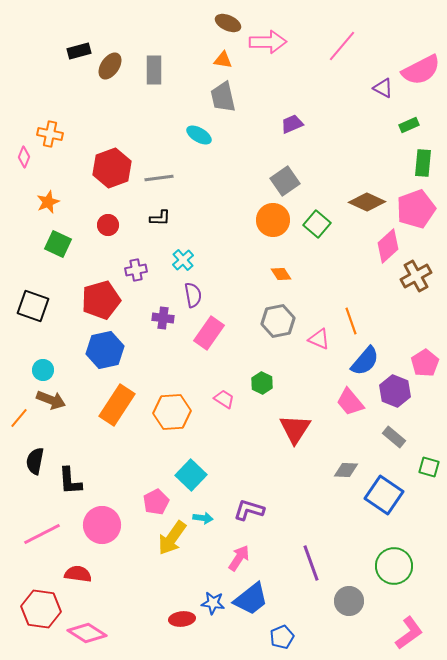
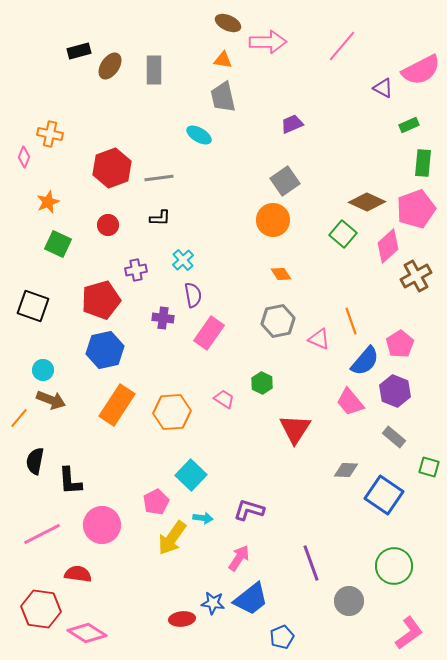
green square at (317, 224): moved 26 px right, 10 px down
pink pentagon at (425, 363): moved 25 px left, 19 px up
